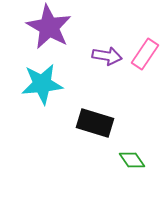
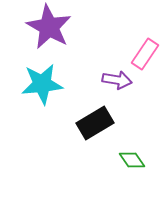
purple arrow: moved 10 px right, 24 px down
black rectangle: rotated 48 degrees counterclockwise
